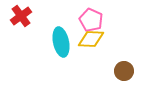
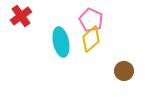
yellow diamond: rotated 44 degrees counterclockwise
